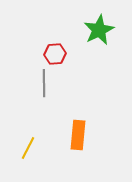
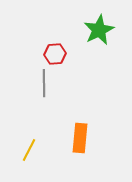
orange rectangle: moved 2 px right, 3 px down
yellow line: moved 1 px right, 2 px down
